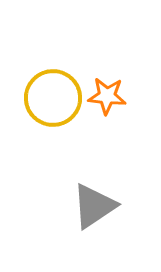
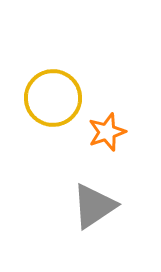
orange star: moved 36 px down; rotated 24 degrees counterclockwise
